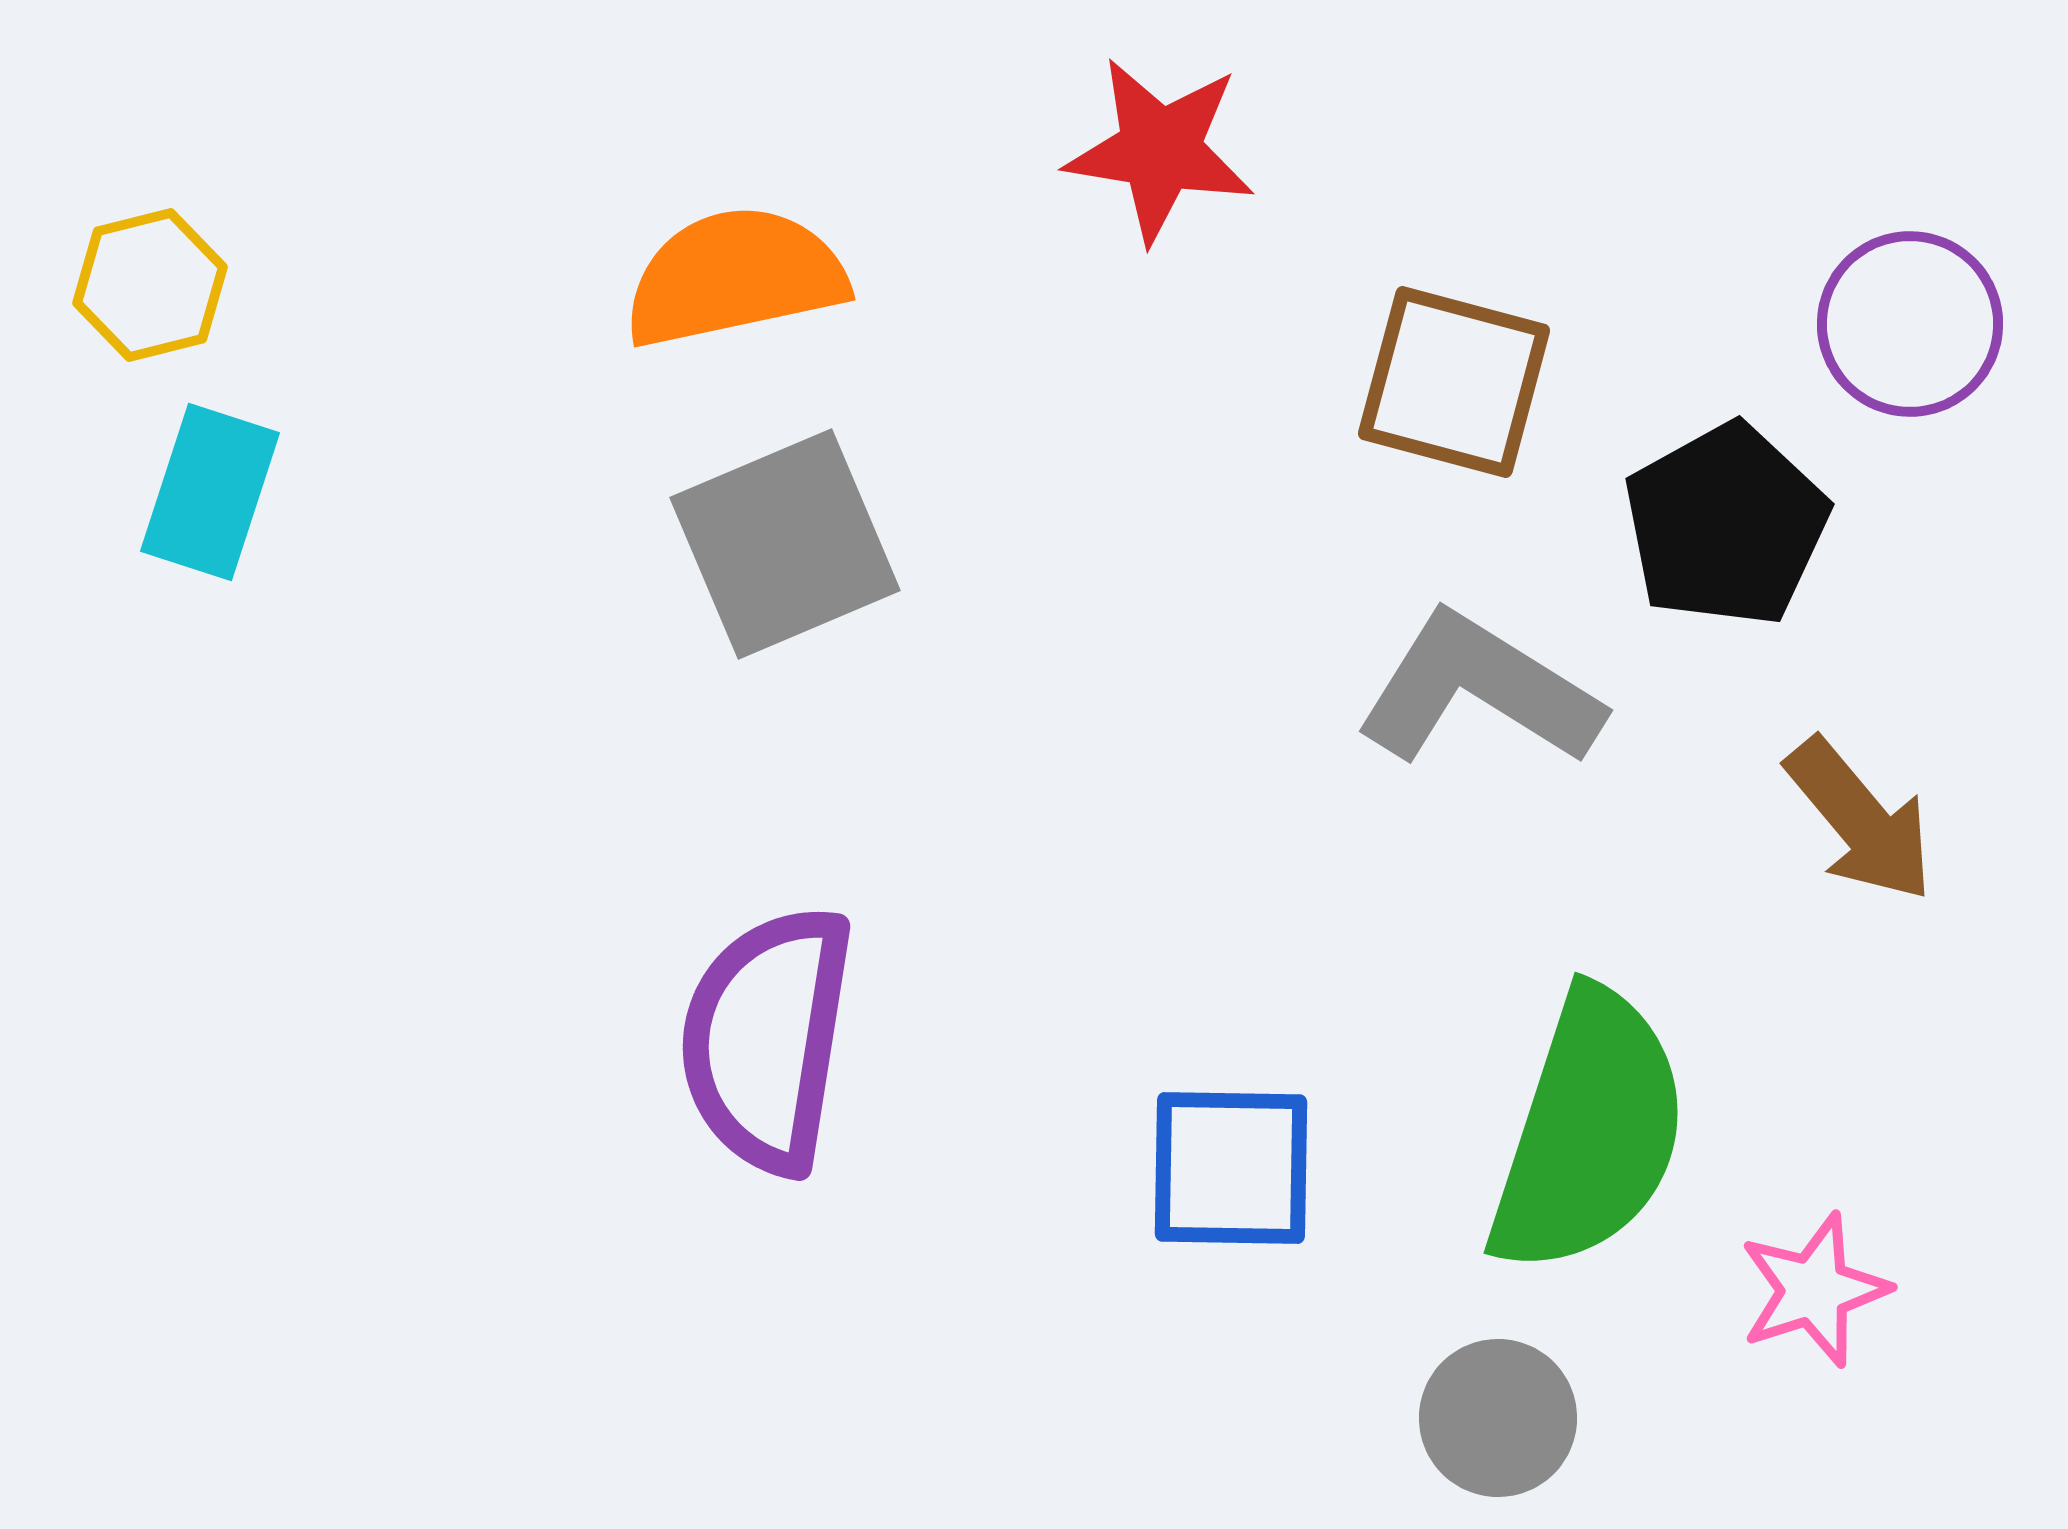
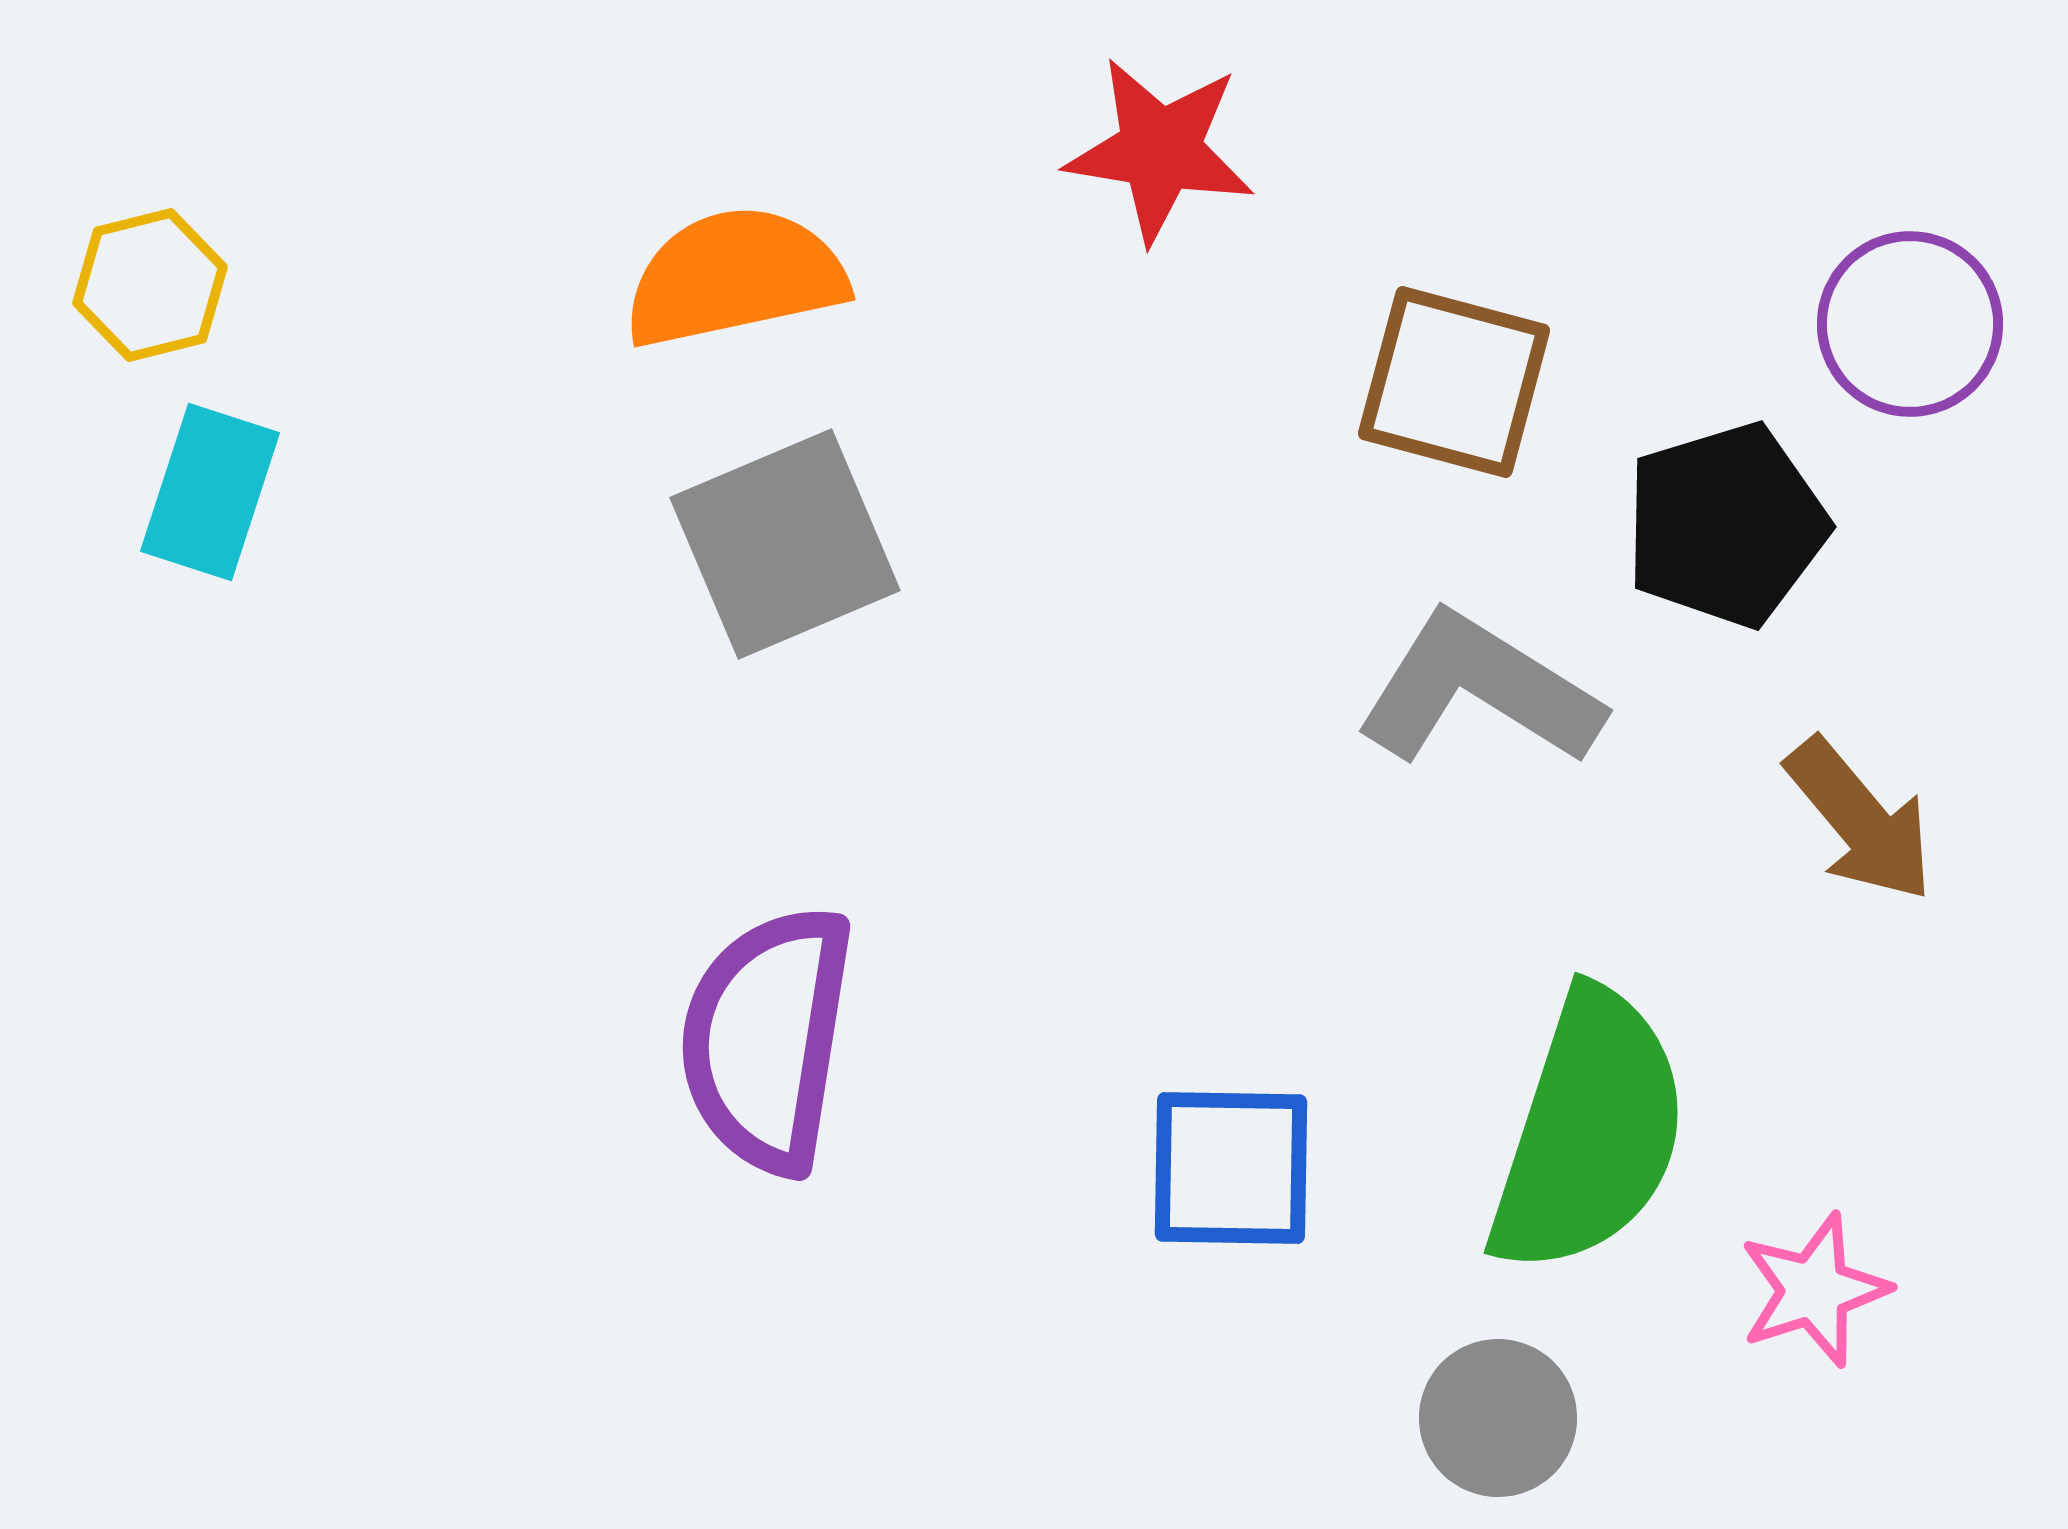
black pentagon: rotated 12 degrees clockwise
